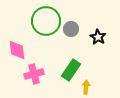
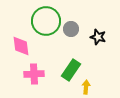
black star: rotated 14 degrees counterclockwise
pink diamond: moved 4 px right, 4 px up
pink cross: rotated 12 degrees clockwise
